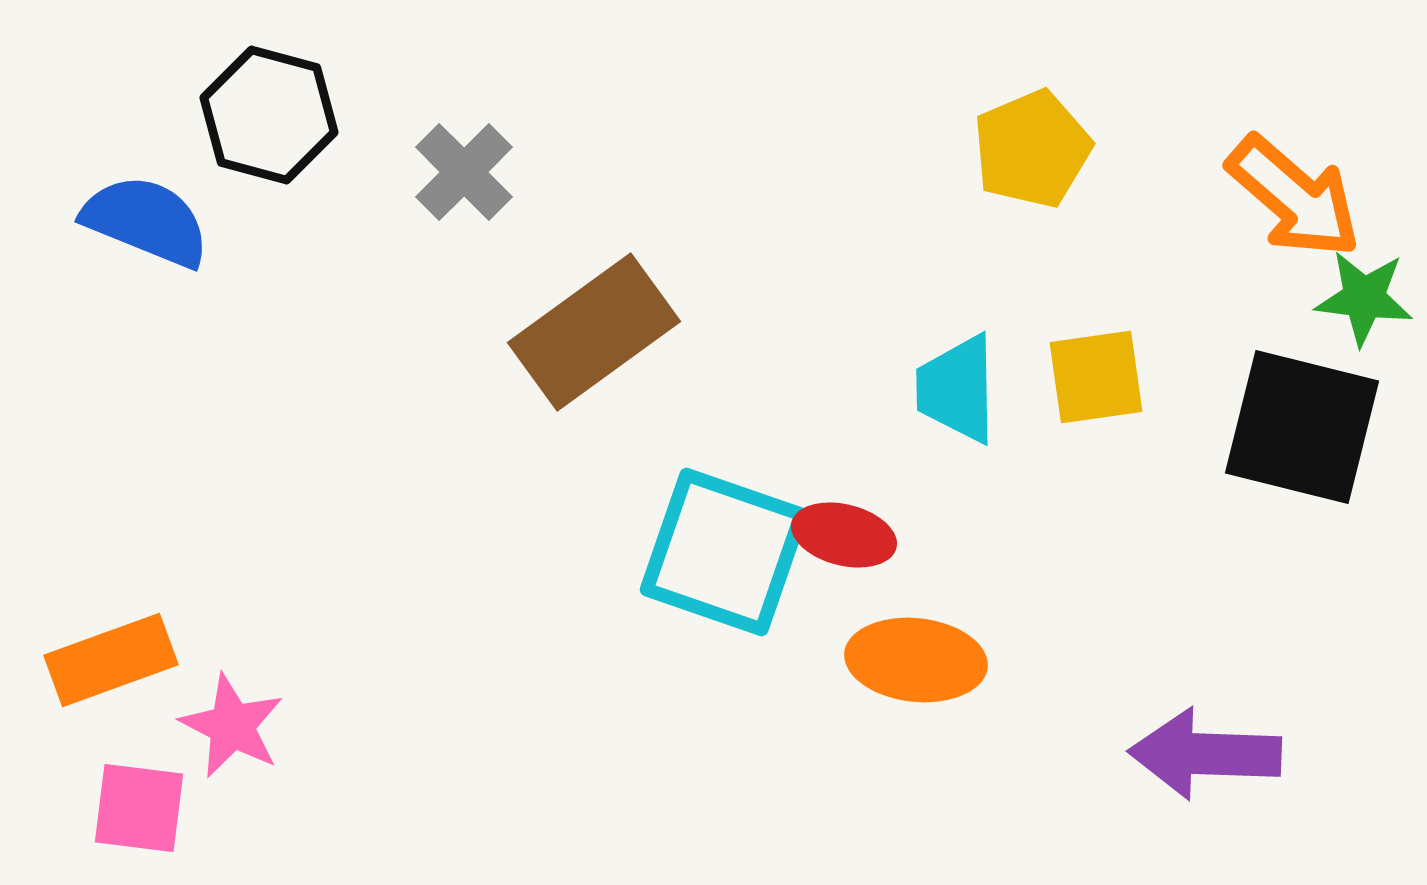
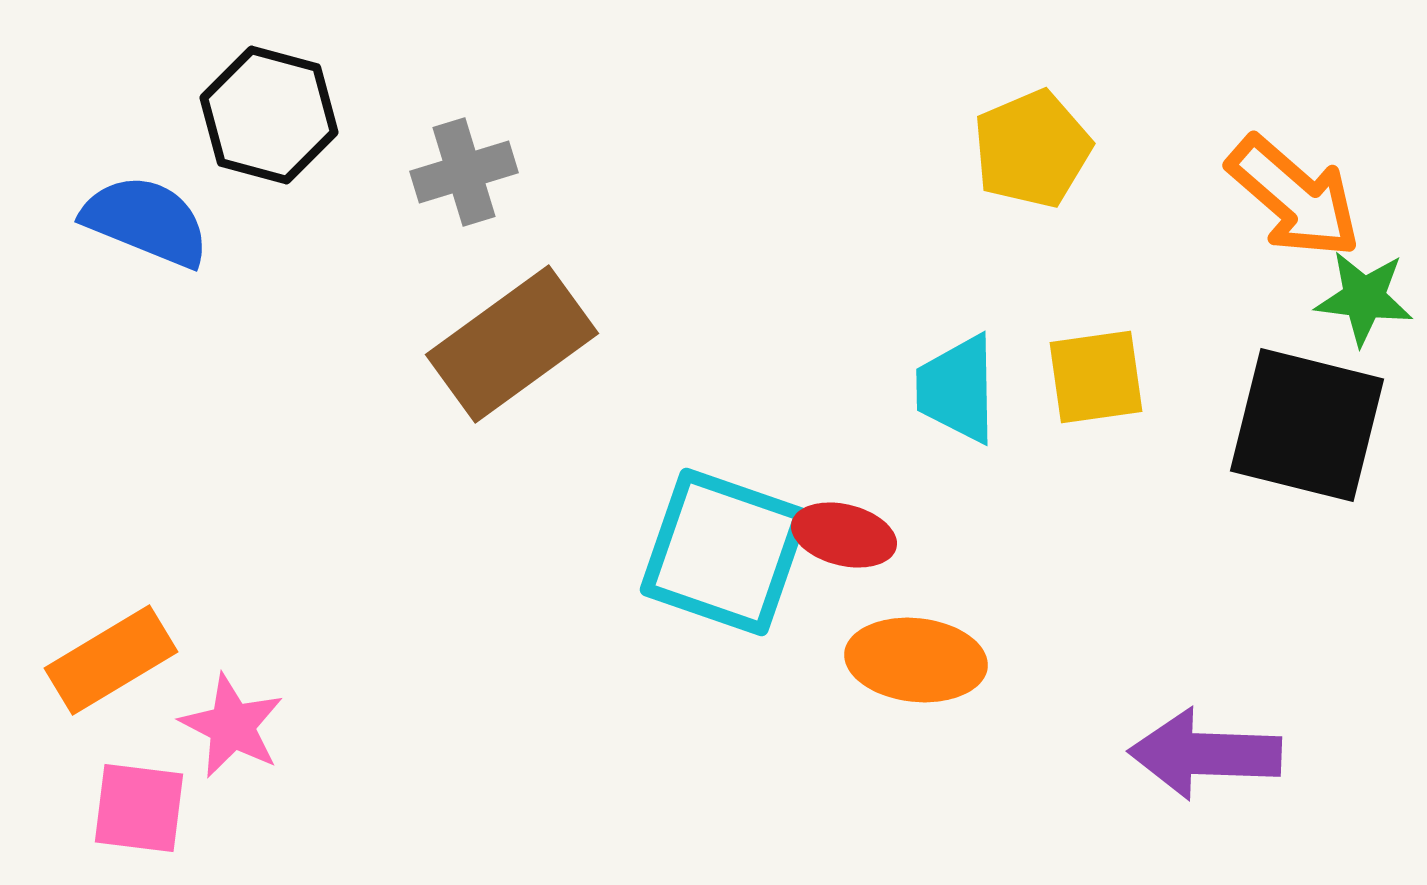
gray cross: rotated 28 degrees clockwise
brown rectangle: moved 82 px left, 12 px down
black square: moved 5 px right, 2 px up
orange rectangle: rotated 11 degrees counterclockwise
